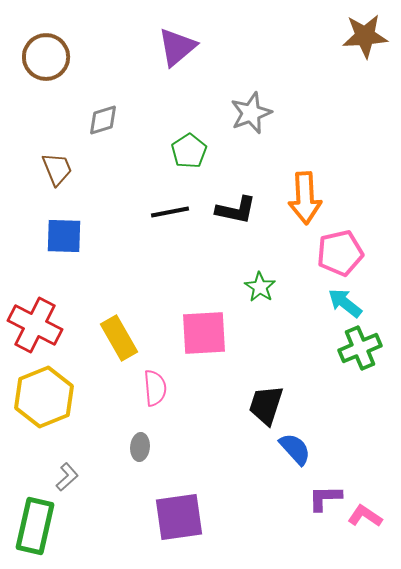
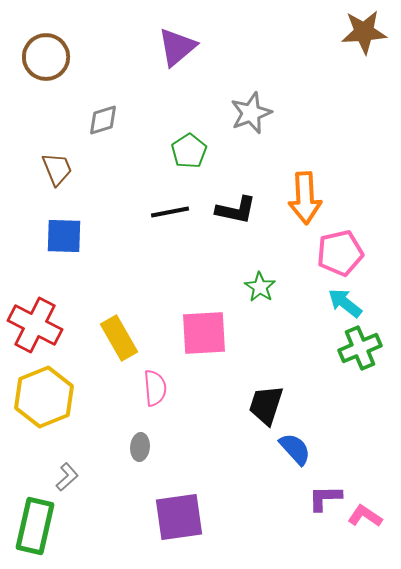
brown star: moved 1 px left, 4 px up
